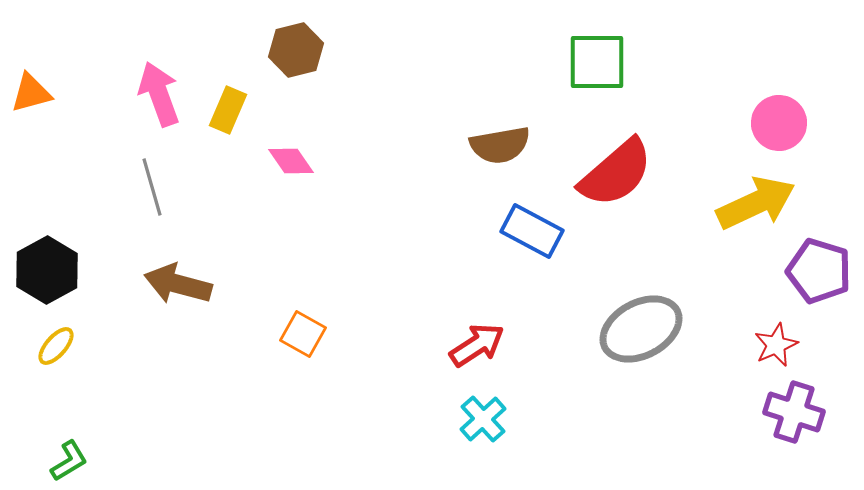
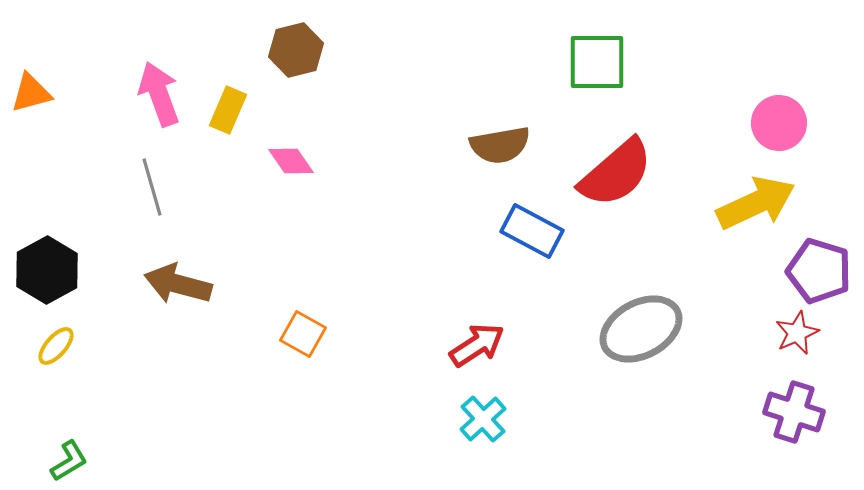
red star: moved 21 px right, 12 px up
